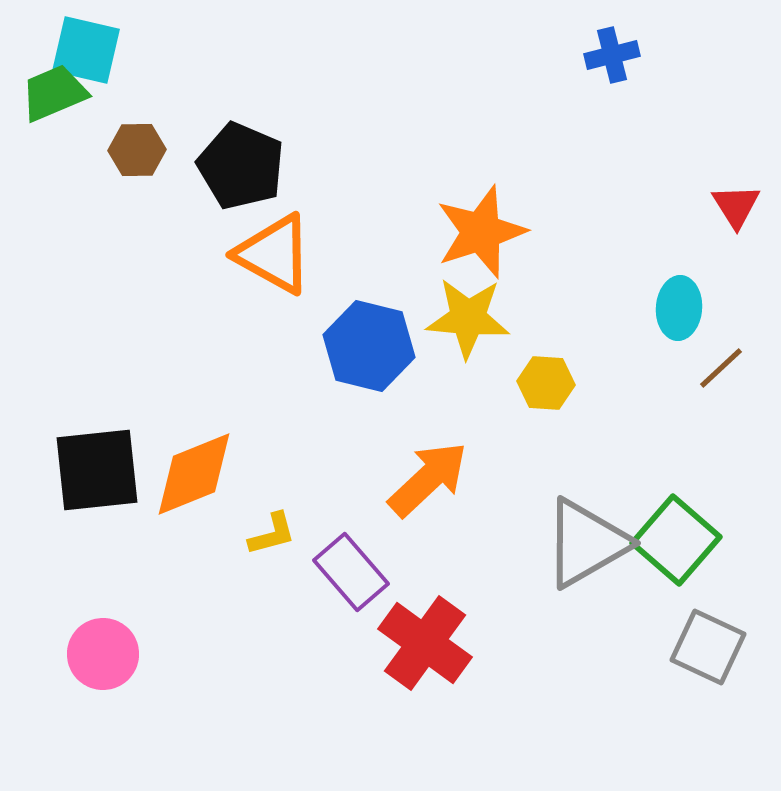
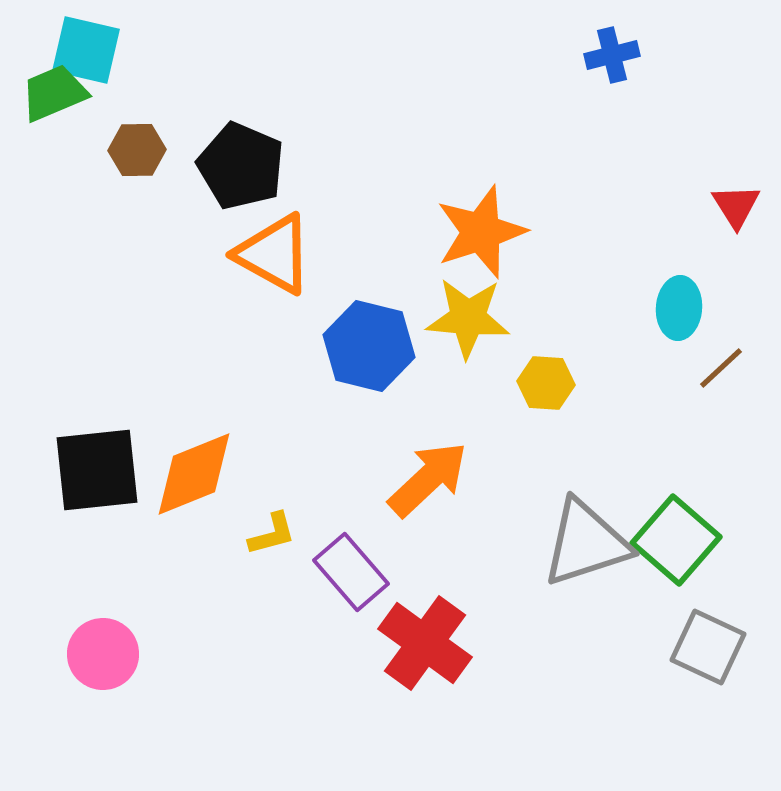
gray triangle: rotated 12 degrees clockwise
